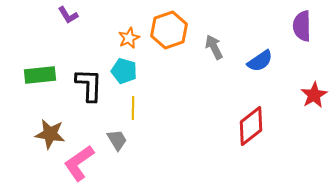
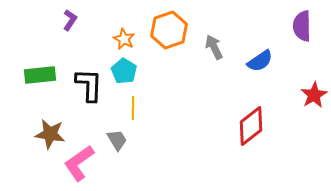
purple L-shape: moved 2 px right, 5 px down; rotated 115 degrees counterclockwise
orange star: moved 5 px left, 1 px down; rotated 20 degrees counterclockwise
cyan pentagon: rotated 15 degrees clockwise
